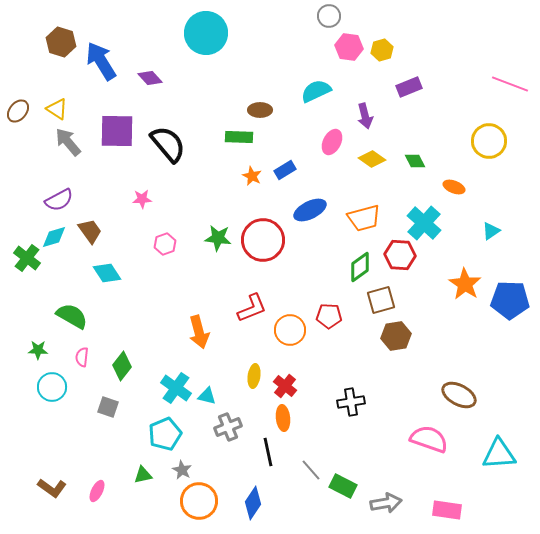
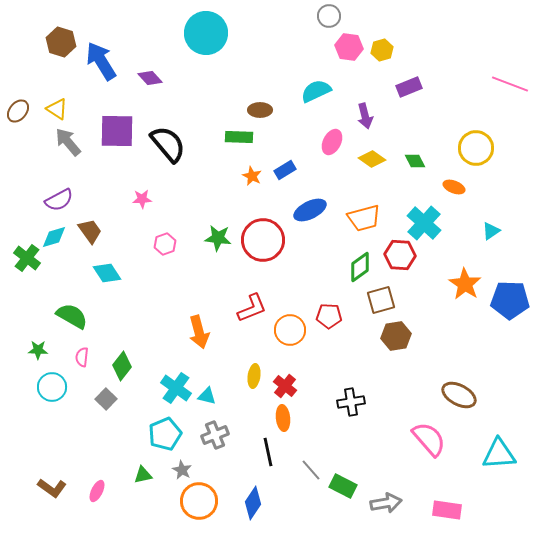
yellow circle at (489, 141): moved 13 px left, 7 px down
gray square at (108, 407): moved 2 px left, 8 px up; rotated 25 degrees clockwise
gray cross at (228, 427): moved 13 px left, 8 px down
pink semicircle at (429, 439): rotated 30 degrees clockwise
